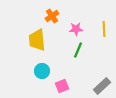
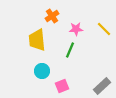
yellow line: rotated 42 degrees counterclockwise
green line: moved 8 px left
